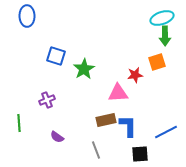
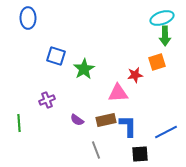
blue ellipse: moved 1 px right, 2 px down
purple semicircle: moved 20 px right, 17 px up
